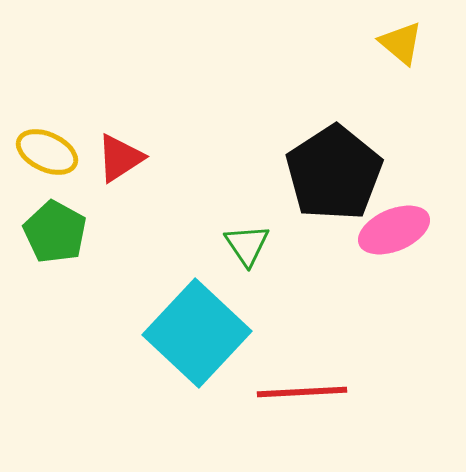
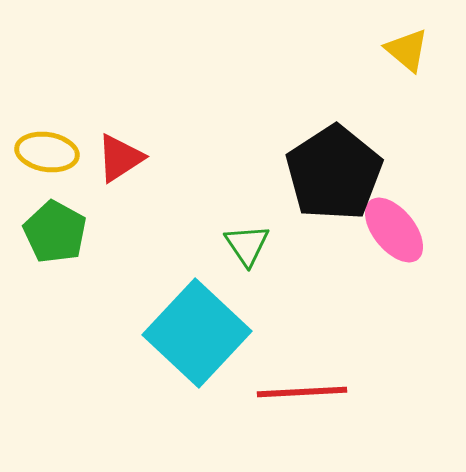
yellow triangle: moved 6 px right, 7 px down
yellow ellipse: rotated 16 degrees counterclockwise
pink ellipse: rotated 74 degrees clockwise
